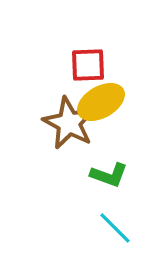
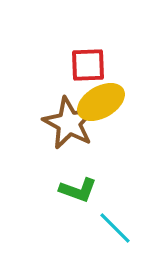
green L-shape: moved 31 px left, 15 px down
